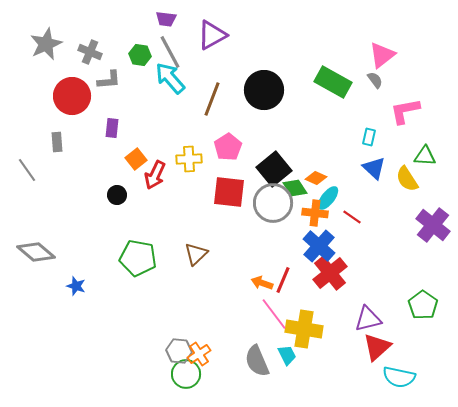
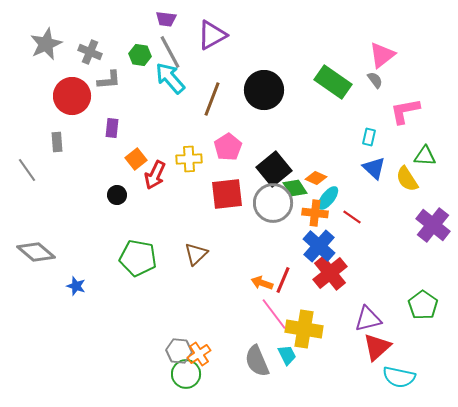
green rectangle at (333, 82): rotated 6 degrees clockwise
red square at (229, 192): moved 2 px left, 2 px down; rotated 12 degrees counterclockwise
